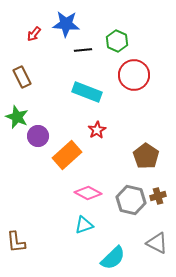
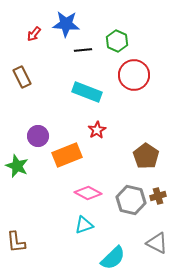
green star: moved 49 px down
orange rectangle: rotated 20 degrees clockwise
